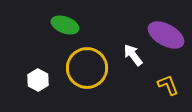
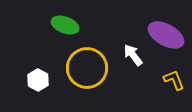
yellow L-shape: moved 6 px right, 5 px up
